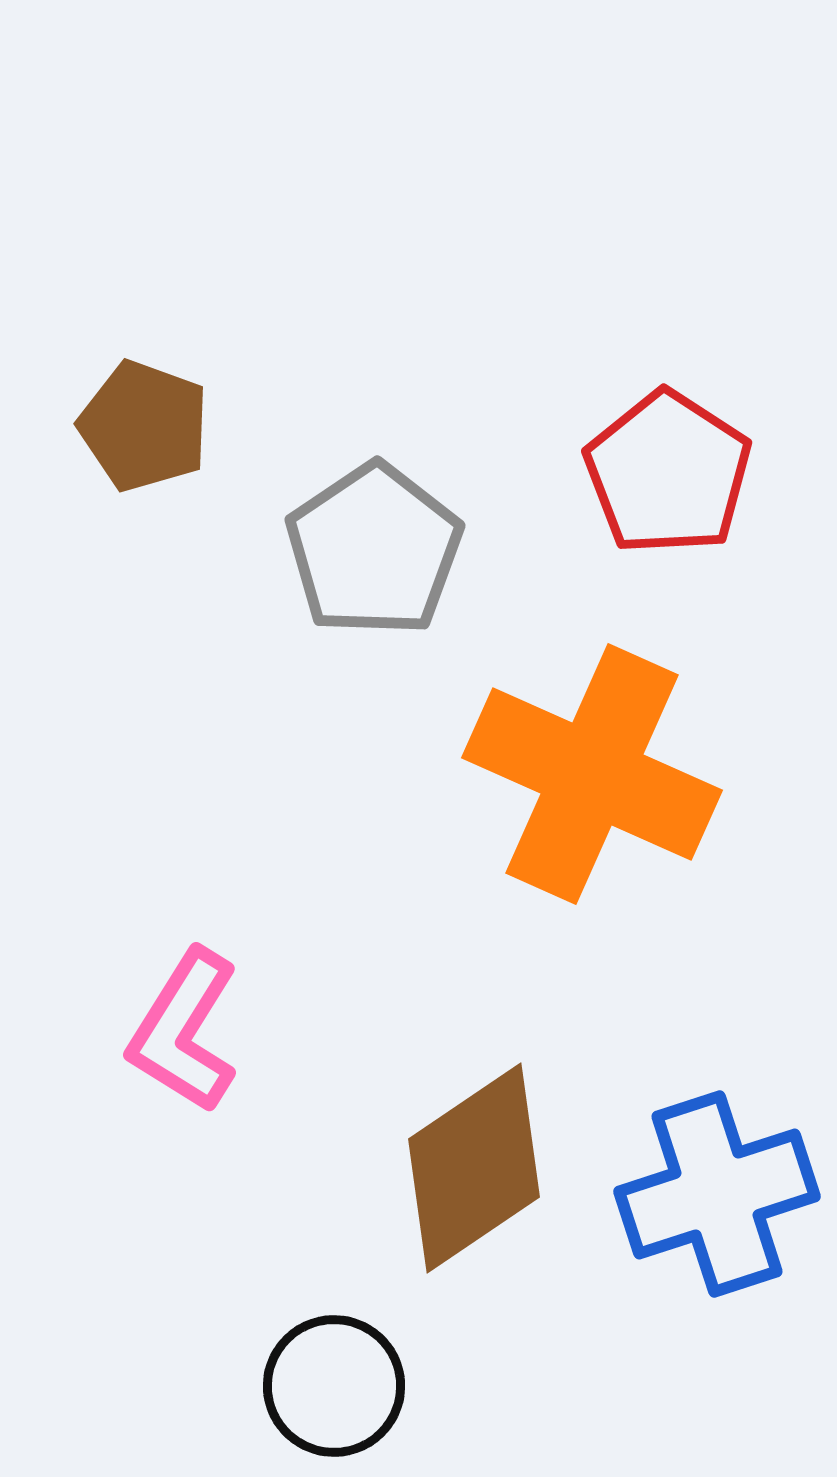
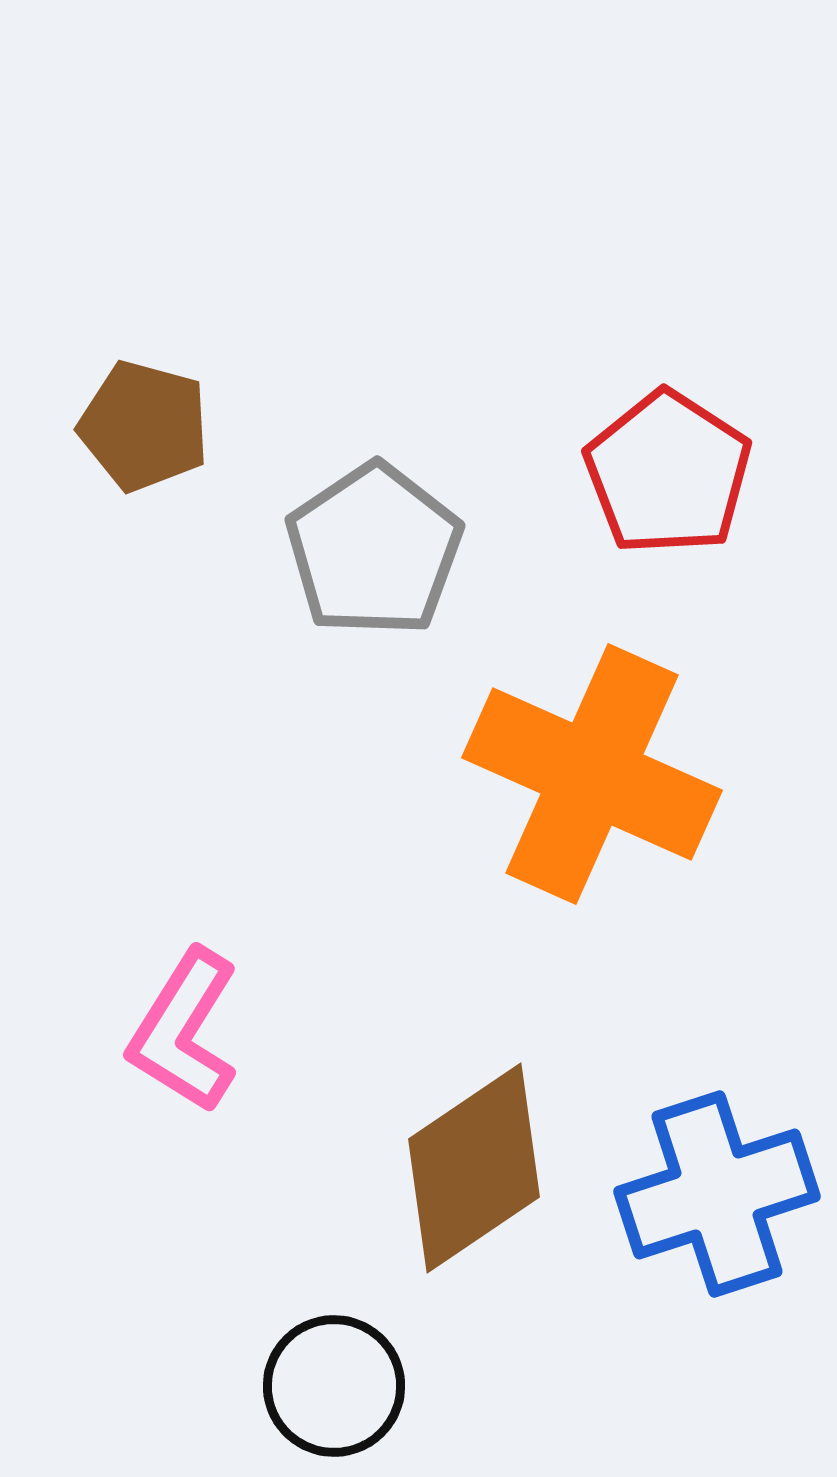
brown pentagon: rotated 5 degrees counterclockwise
